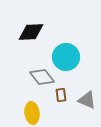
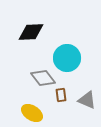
cyan circle: moved 1 px right, 1 px down
gray diamond: moved 1 px right, 1 px down
yellow ellipse: rotated 50 degrees counterclockwise
